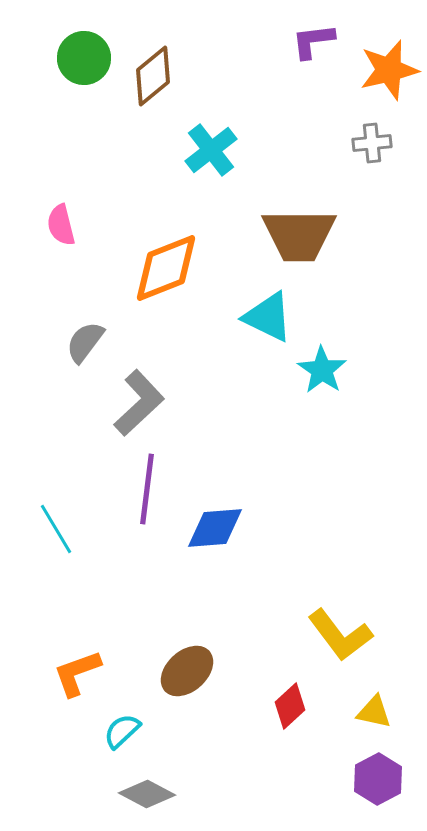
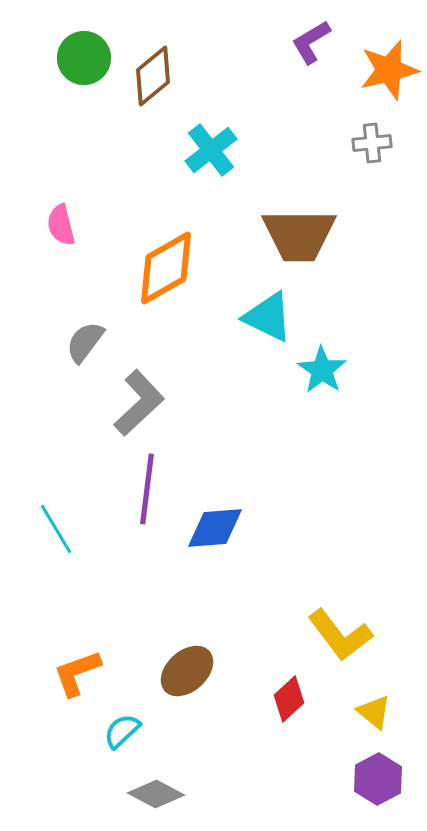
purple L-shape: moved 2 px left, 1 px down; rotated 24 degrees counterclockwise
orange diamond: rotated 8 degrees counterclockwise
red diamond: moved 1 px left, 7 px up
yellow triangle: rotated 27 degrees clockwise
gray diamond: moved 9 px right
